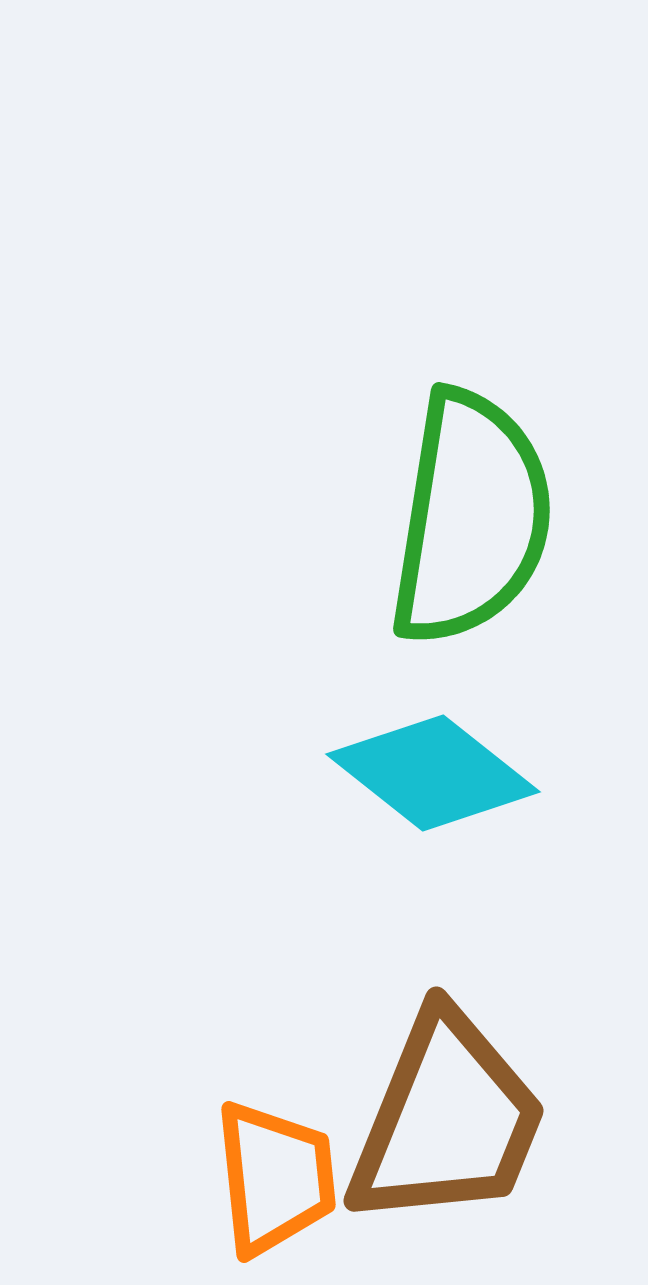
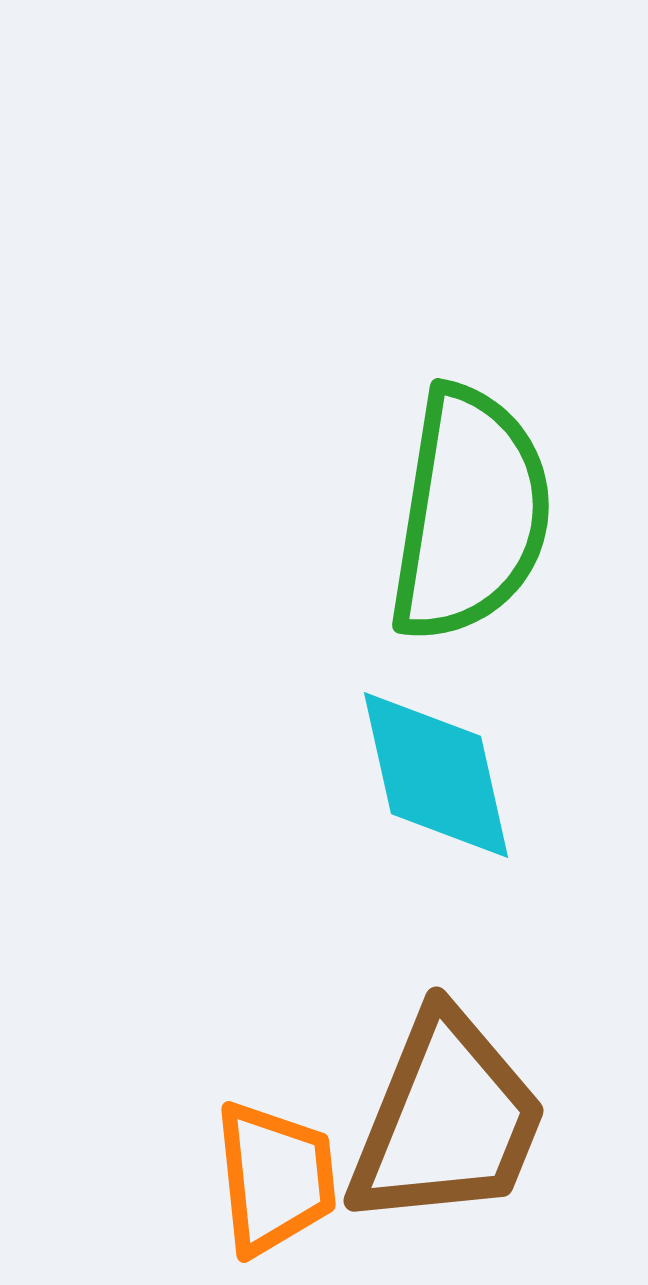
green semicircle: moved 1 px left, 4 px up
cyan diamond: moved 3 px right, 2 px down; rotated 39 degrees clockwise
